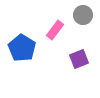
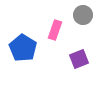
pink rectangle: rotated 18 degrees counterclockwise
blue pentagon: moved 1 px right
